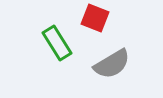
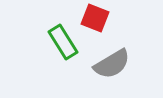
green rectangle: moved 6 px right, 1 px up
